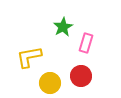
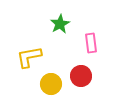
green star: moved 3 px left, 3 px up
pink rectangle: moved 5 px right; rotated 24 degrees counterclockwise
yellow circle: moved 1 px right, 1 px down
